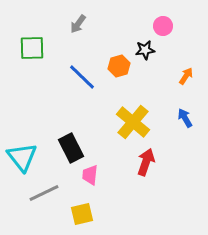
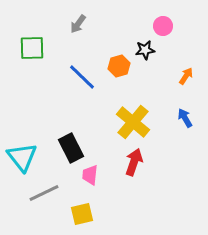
red arrow: moved 12 px left
